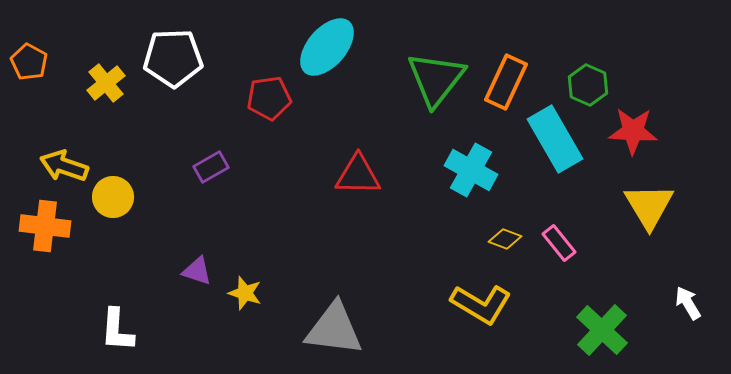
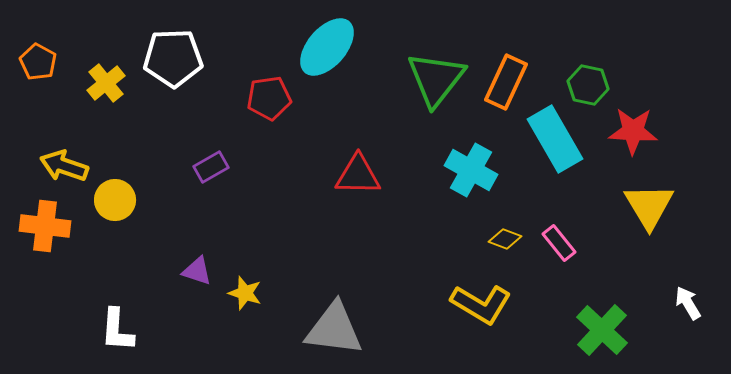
orange pentagon: moved 9 px right
green hexagon: rotated 12 degrees counterclockwise
yellow circle: moved 2 px right, 3 px down
